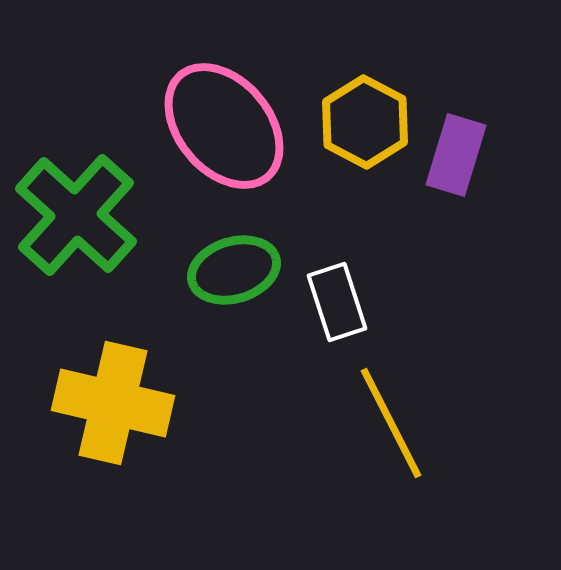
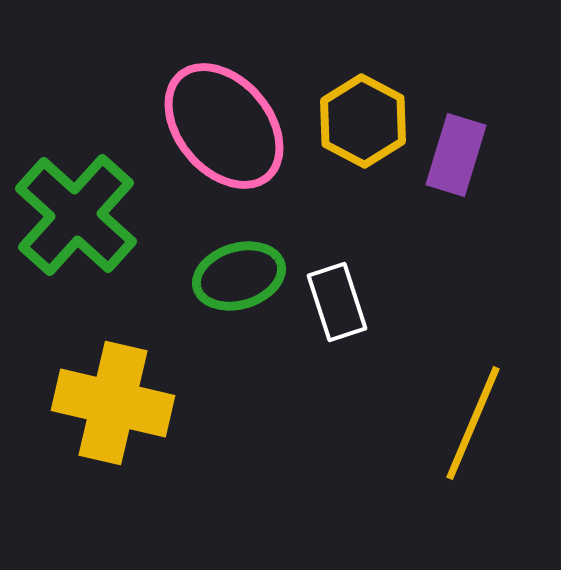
yellow hexagon: moved 2 px left, 1 px up
green ellipse: moved 5 px right, 6 px down
yellow line: moved 82 px right; rotated 50 degrees clockwise
